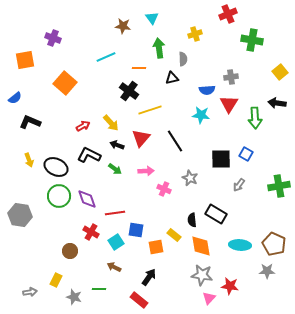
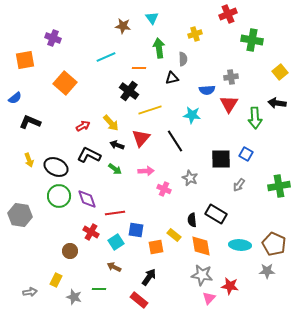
cyan star at (201, 115): moved 9 px left
